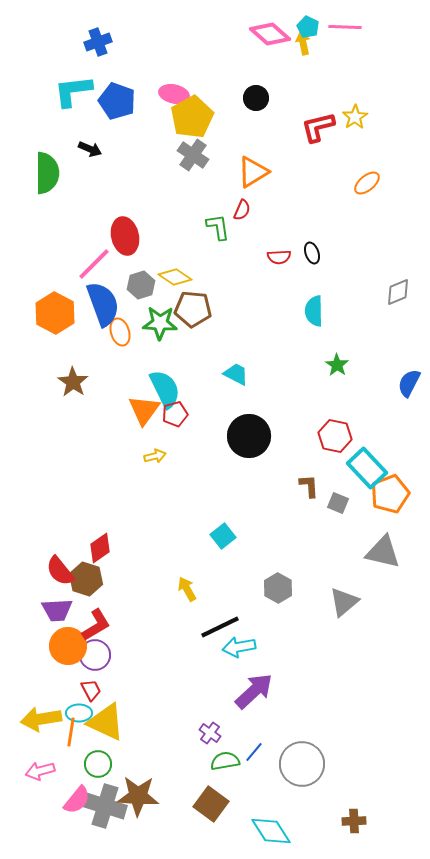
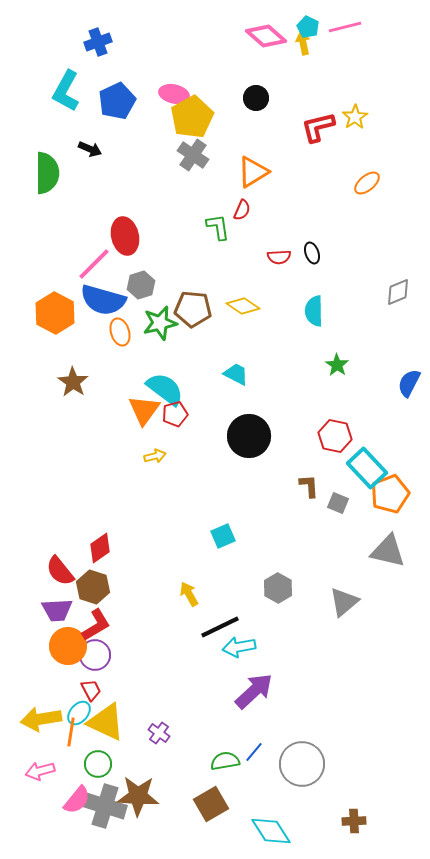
pink line at (345, 27): rotated 16 degrees counterclockwise
pink diamond at (270, 34): moved 4 px left, 2 px down
cyan L-shape at (73, 91): moved 7 px left; rotated 54 degrees counterclockwise
blue pentagon at (117, 101): rotated 27 degrees clockwise
yellow diamond at (175, 277): moved 68 px right, 29 px down
blue semicircle at (103, 304): moved 4 px up; rotated 126 degrees clockwise
green star at (160, 323): rotated 16 degrees counterclockwise
cyan semicircle at (165, 389): rotated 27 degrees counterclockwise
cyan square at (223, 536): rotated 15 degrees clockwise
gray triangle at (383, 552): moved 5 px right, 1 px up
brown hexagon at (86, 579): moved 7 px right, 8 px down
yellow arrow at (187, 589): moved 2 px right, 5 px down
cyan ellipse at (79, 713): rotated 50 degrees counterclockwise
purple cross at (210, 733): moved 51 px left
brown square at (211, 804): rotated 24 degrees clockwise
